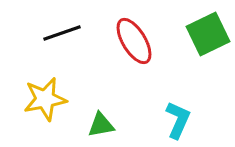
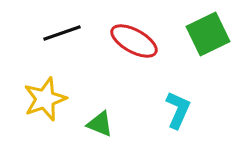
red ellipse: rotated 30 degrees counterclockwise
yellow star: rotated 9 degrees counterclockwise
cyan L-shape: moved 10 px up
green triangle: moved 1 px left, 1 px up; rotated 32 degrees clockwise
